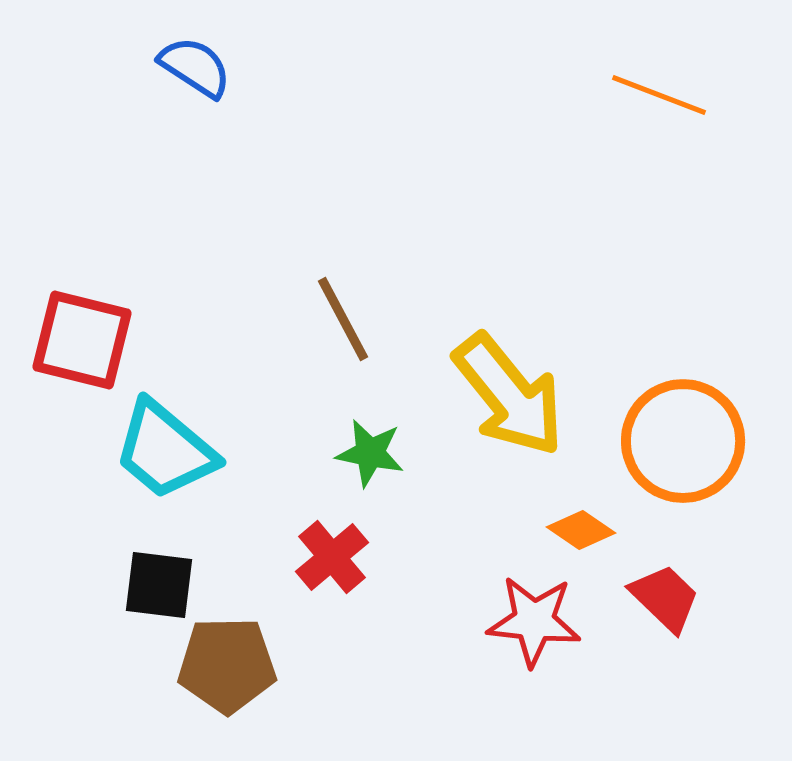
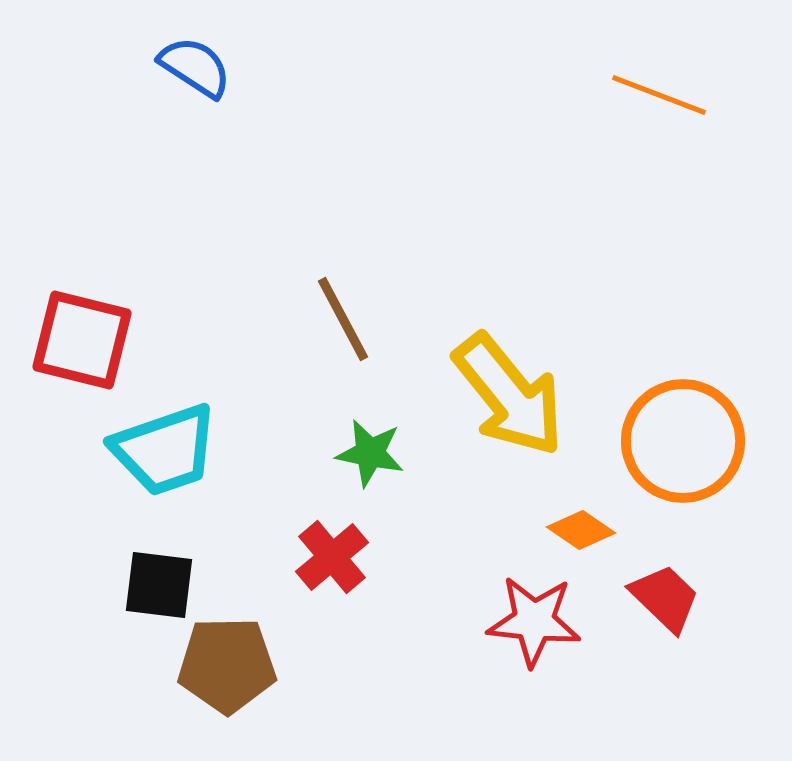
cyan trapezoid: rotated 59 degrees counterclockwise
